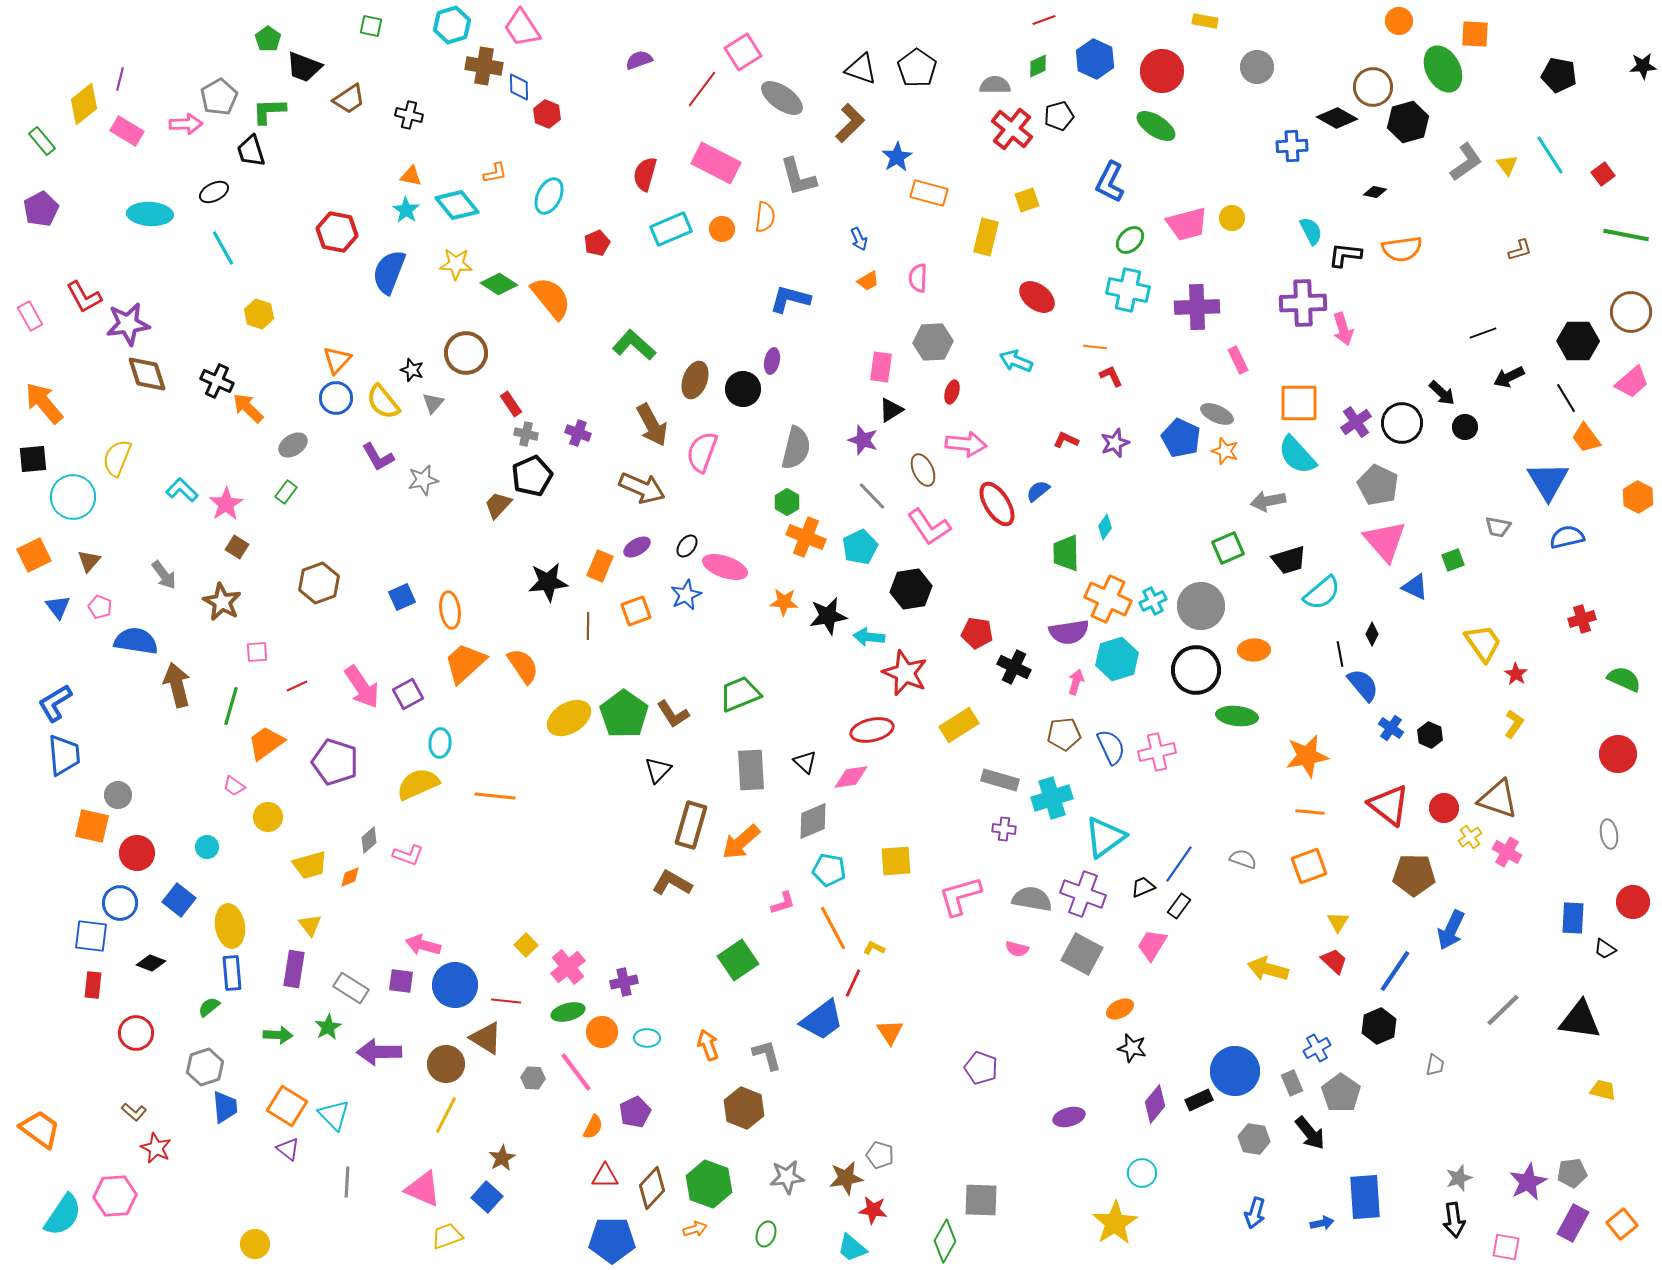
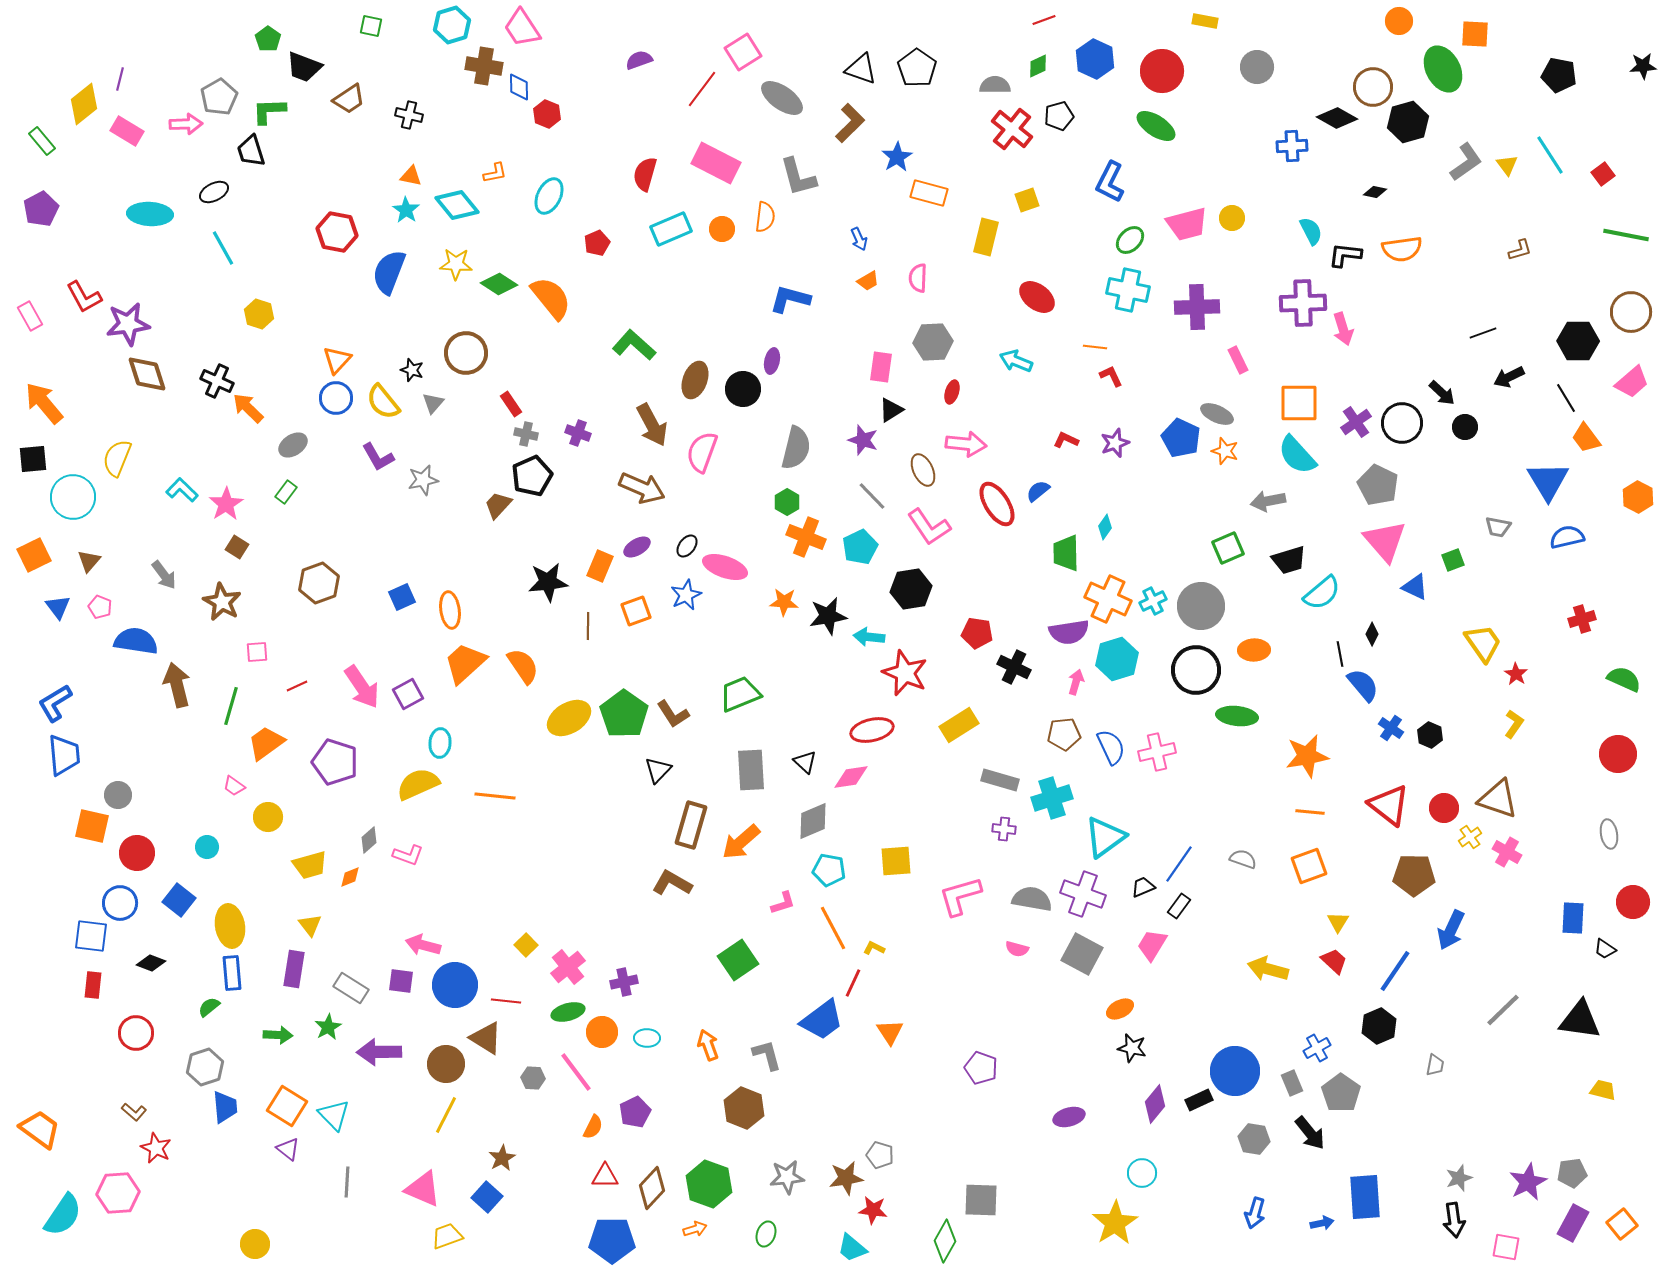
pink hexagon at (115, 1196): moved 3 px right, 3 px up
